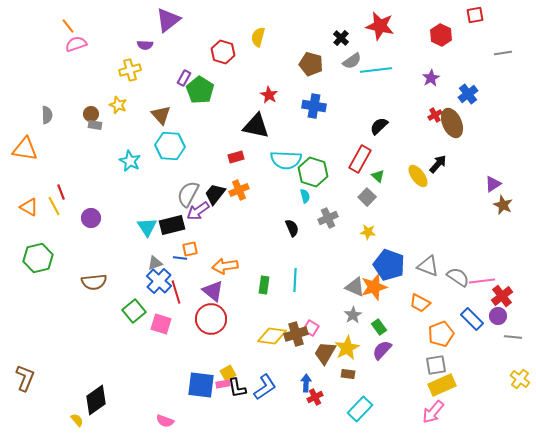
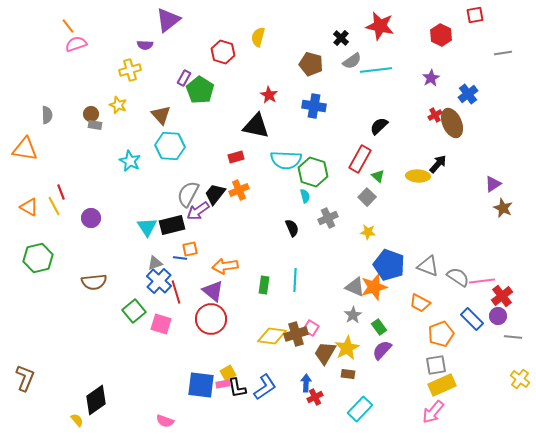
yellow ellipse at (418, 176): rotated 50 degrees counterclockwise
brown star at (503, 205): moved 3 px down
